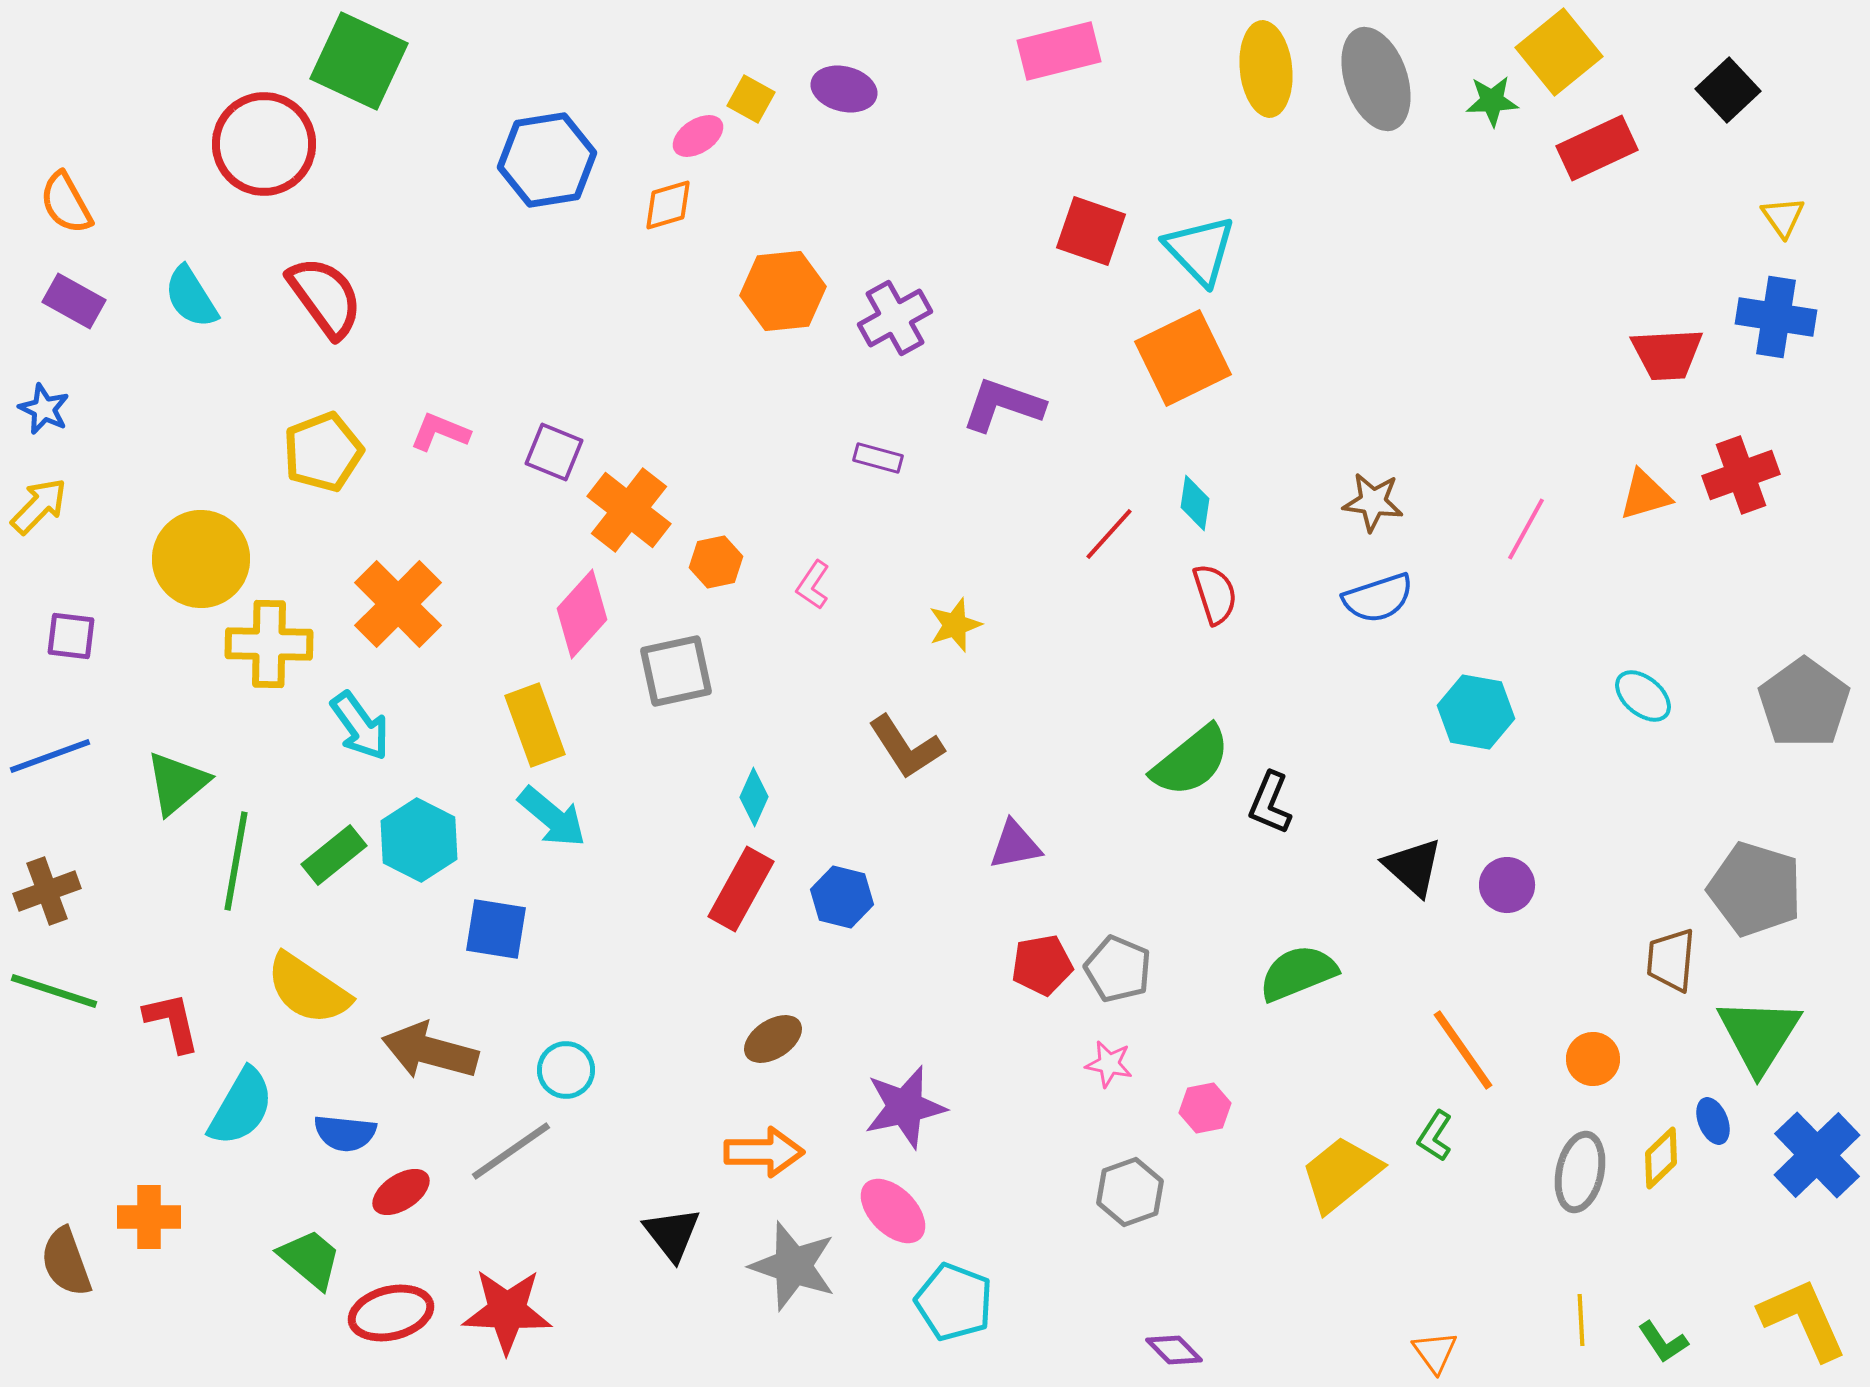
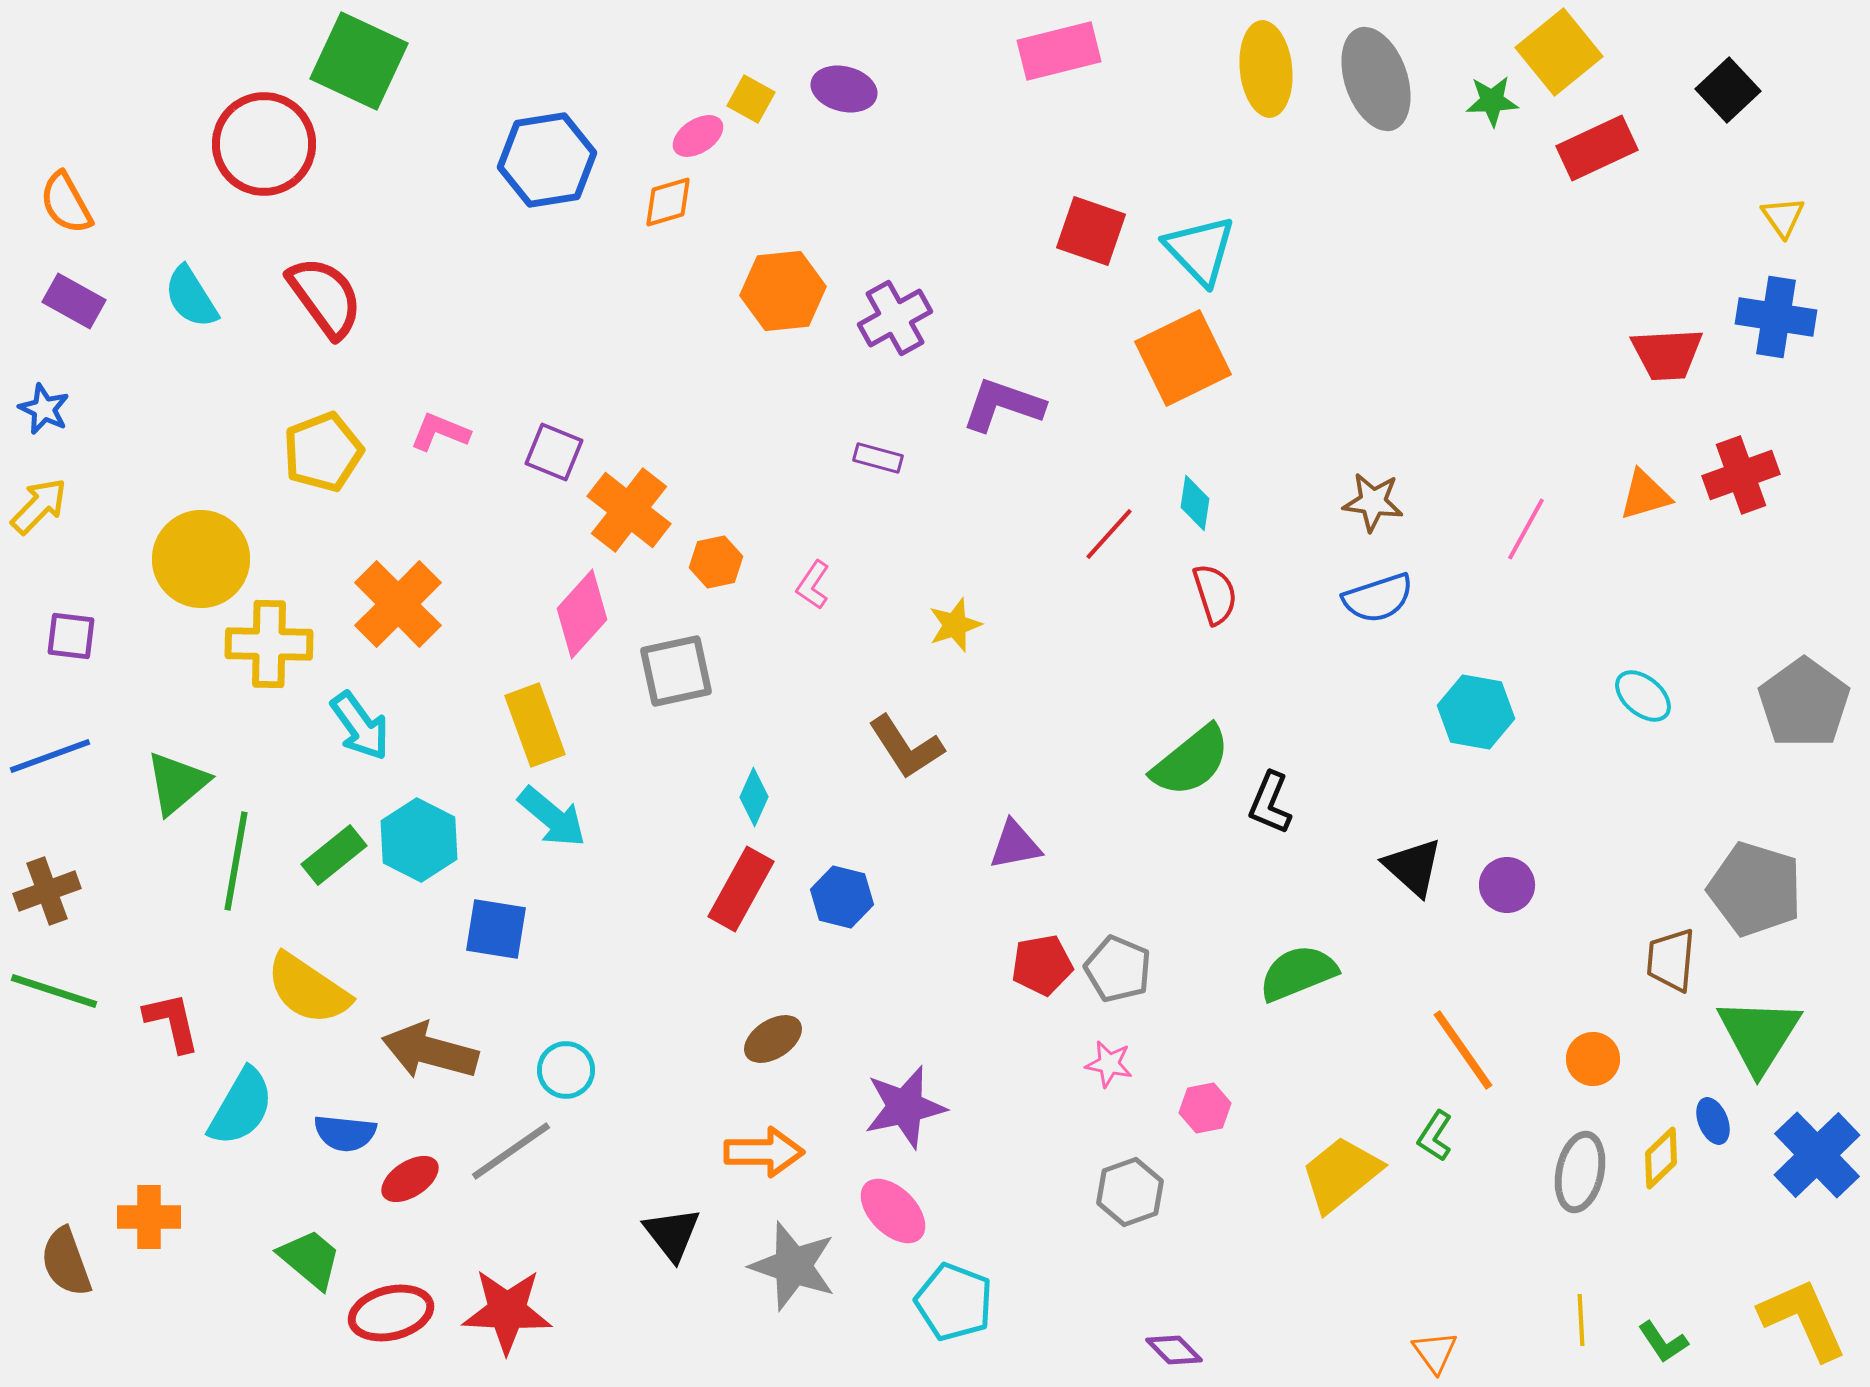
orange diamond at (668, 205): moved 3 px up
red ellipse at (401, 1192): moved 9 px right, 13 px up
